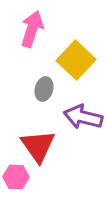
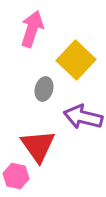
pink hexagon: moved 1 px up; rotated 10 degrees clockwise
